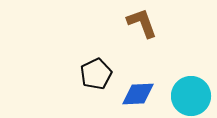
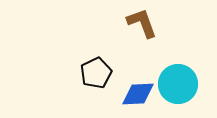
black pentagon: moved 1 px up
cyan circle: moved 13 px left, 12 px up
